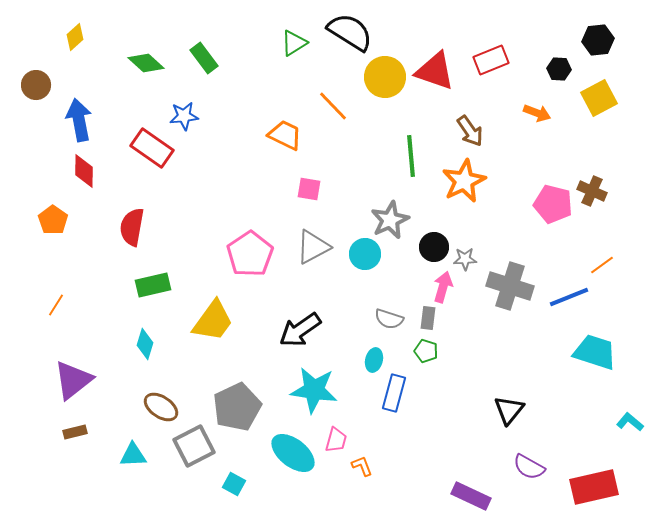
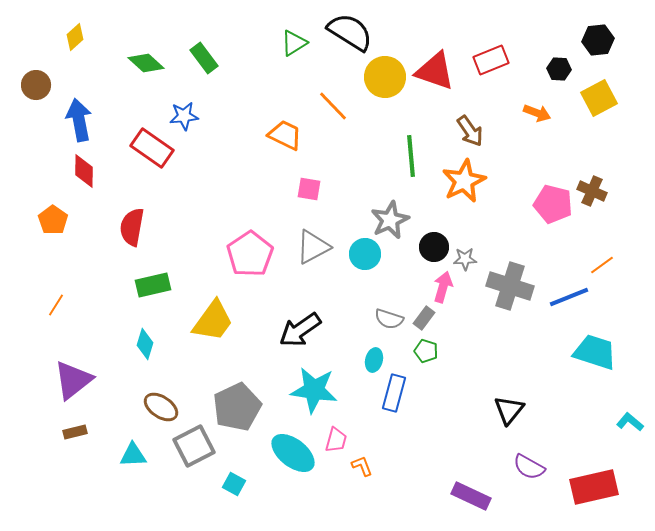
gray rectangle at (428, 318): moved 4 px left; rotated 30 degrees clockwise
